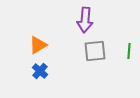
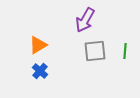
purple arrow: rotated 25 degrees clockwise
green line: moved 4 px left
